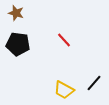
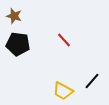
brown star: moved 2 px left, 3 px down
black line: moved 2 px left, 2 px up
yellow trapezoid: moved 1 px left, 1 px down
